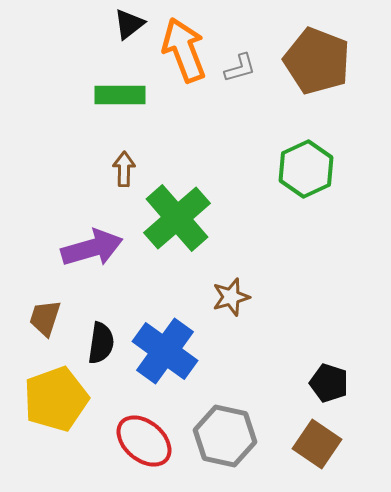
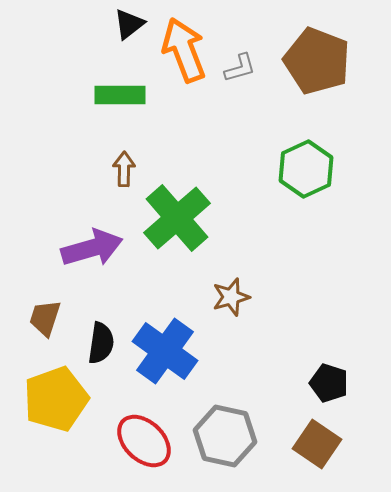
red ellipse: rotated 4 degrees clockwise
